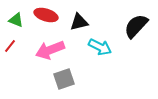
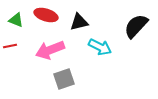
red line: rotated 40 degrees clockwise
